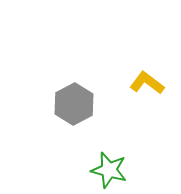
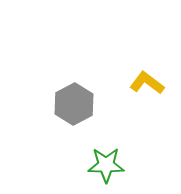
green star: moved 3 px left, 5 px up; rotated 15 degrees counterclockwise
